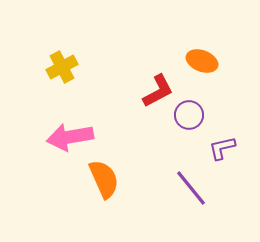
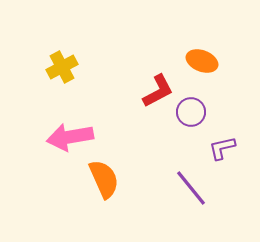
purple circle: moved 2 px right, 3 px up
